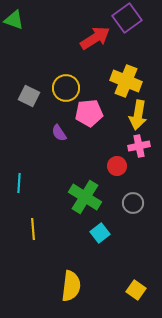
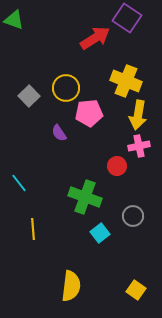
purple square: rotated 20 degrees counterclockwise
gray square: rotated 20 degrees clockwise
cyan line: rotated 42 degrees counterclockwise
green cross: rotated 12 degrees counterclockwise
gray circle: moved 13 px down
